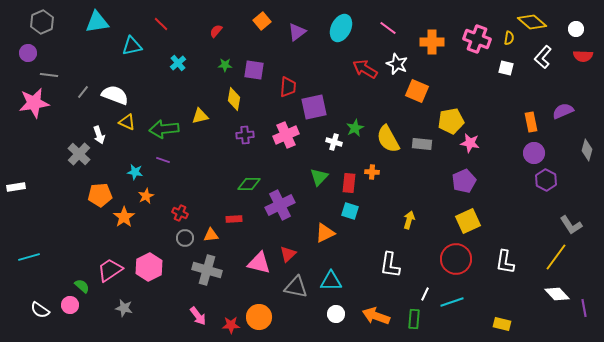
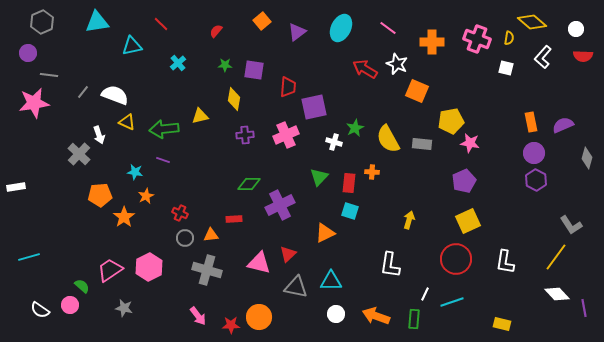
purple semicircle at (563, 111): moved 14 px down
gray diamond at (587, 150): moved 8 px down
purple hexagon at (546, 180): moved 10 px left
